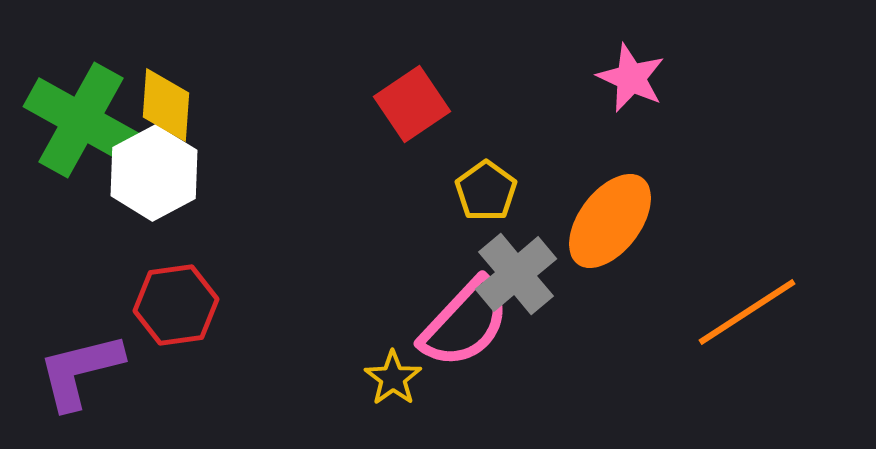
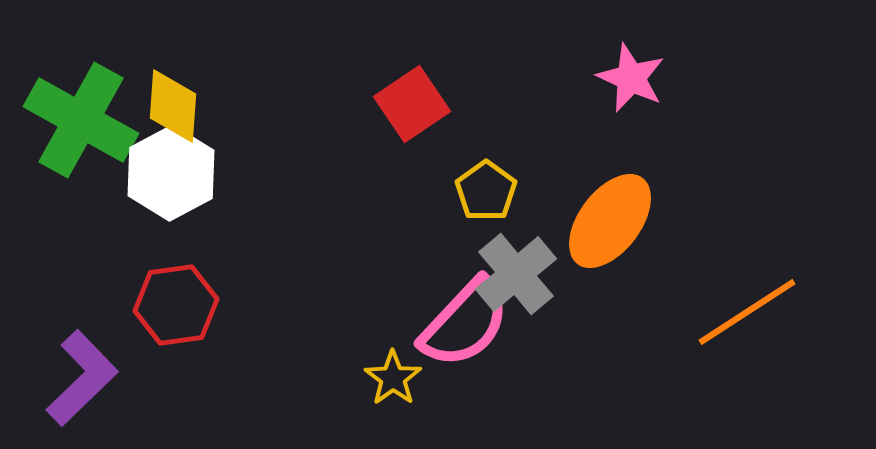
yellow diamond: moved 7 px right, 1 px down
white hexagon: moved 17 px right
purple L-shape: moved 2 px right, 7 px down; rotated 150 degrees clockwise
